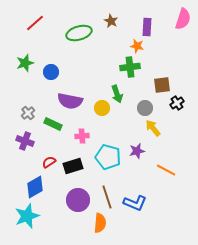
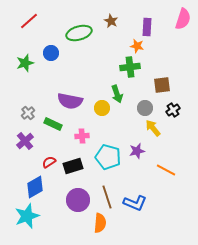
red line: moved 6 px left, 2 px up
blue circle: moved 19 px up
black cross: moved 4 px left, 7 px down
purple cross: rotated 30 degrees clockwise
